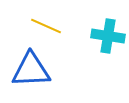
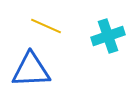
cyan cross: rotated 28 degrees counterclockwise
